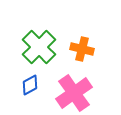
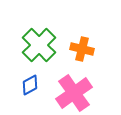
green cross: moved 2 px up
